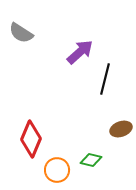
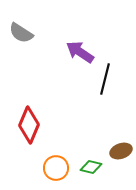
purple arrow: rotated 104 degrees counterclockwise
brown ellipse: moved 22 px down
red diamond: moved 2 px left, 14 px up
green diamond: moved 7 px down
orange circle: moved 1 px left, 2 px up
